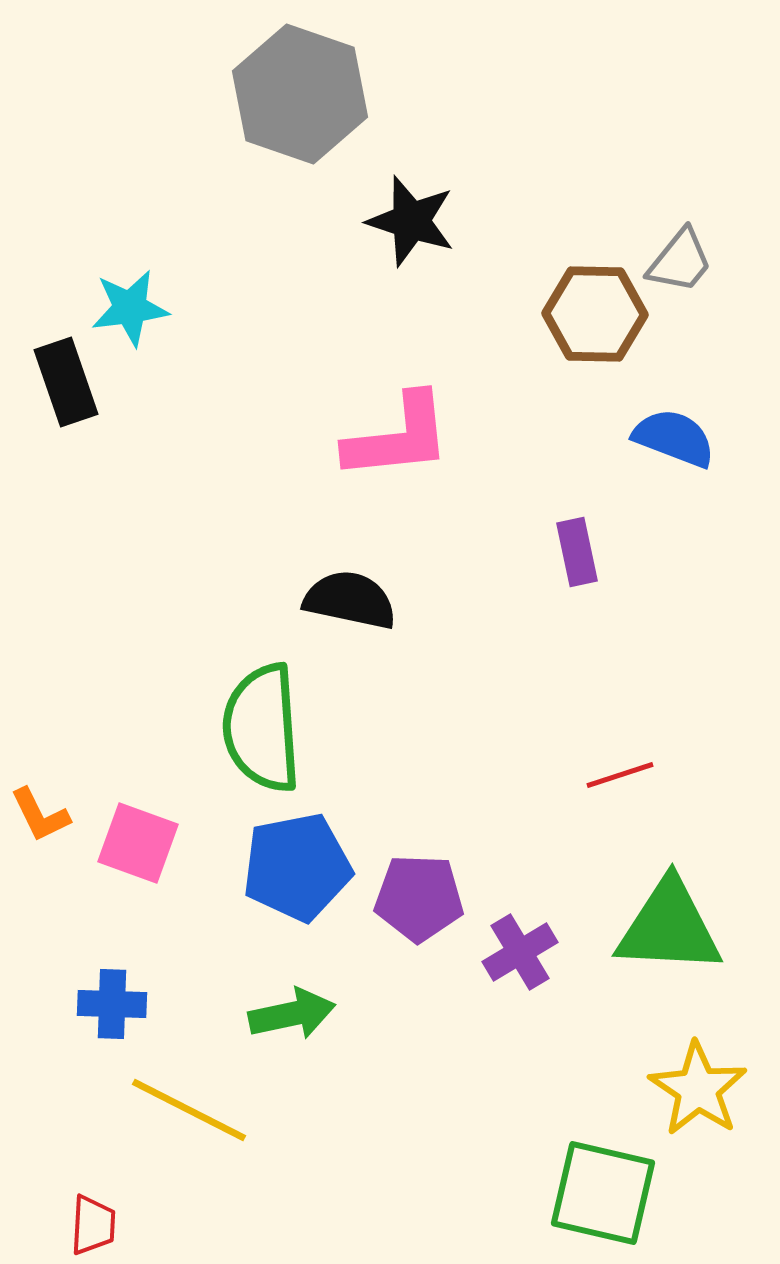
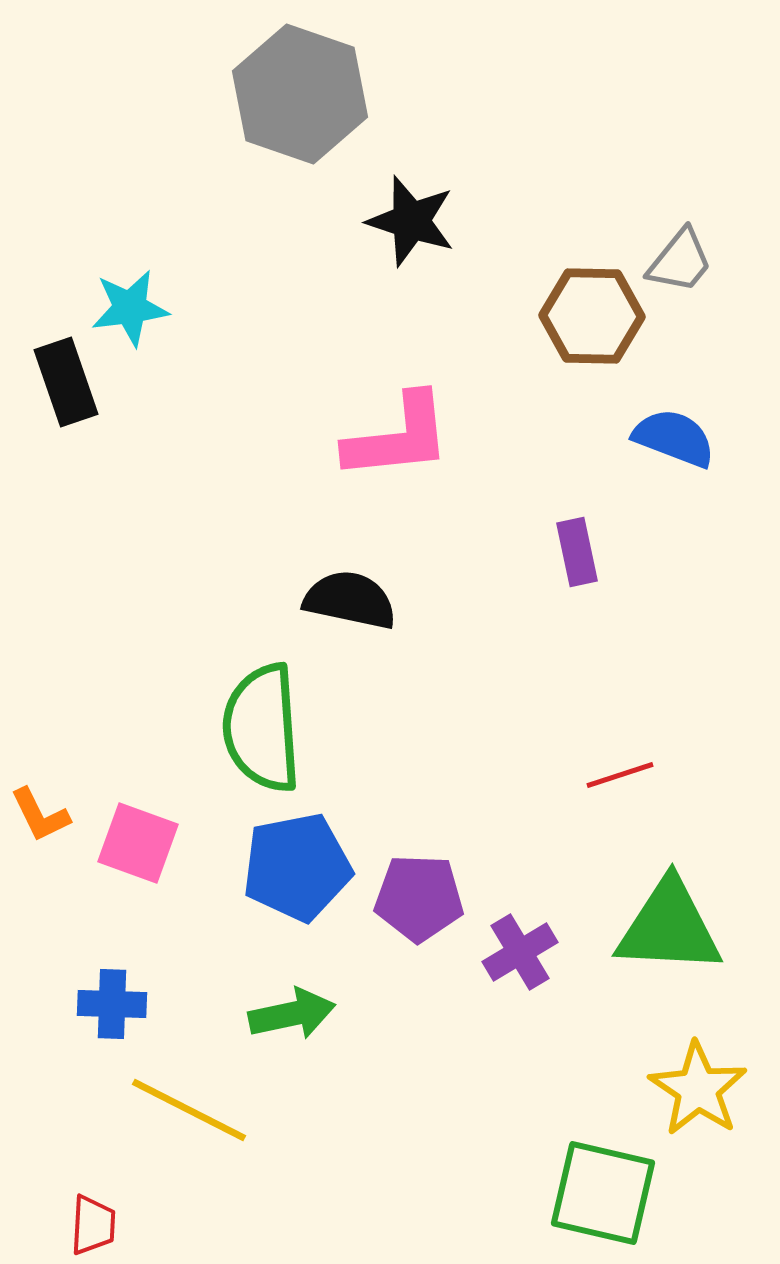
brown hexagon: moved 3 px left, 2 px down
